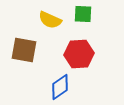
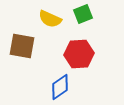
green square: rotated 24 degrees counterclockwise
yellow semicircle: moved 1 px up
brown square: moved 2 px left, 4 px up
